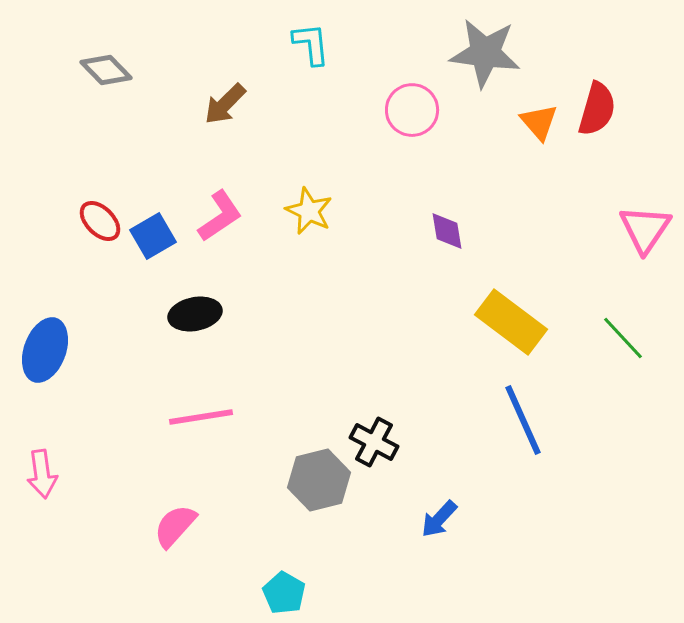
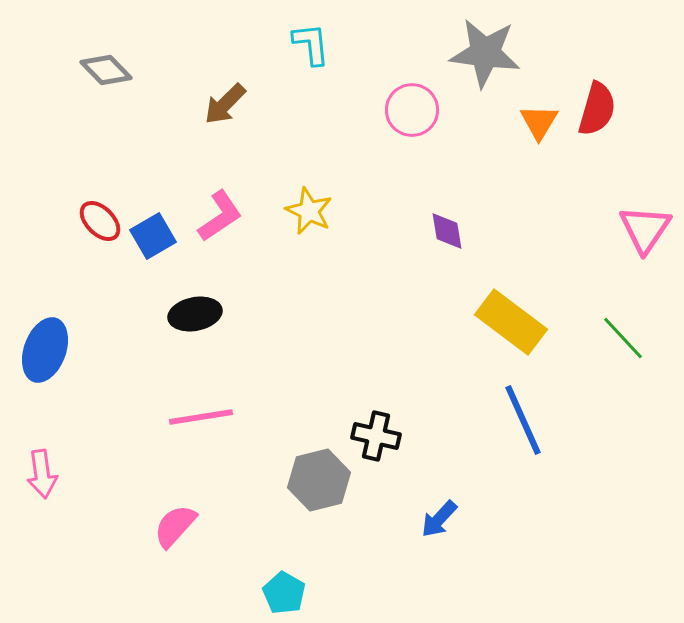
orange triangle: rotated 12 degrees clockwise
black cross: moved 2 px right, 6 px up; rotated 15 degrees counterclockwise
